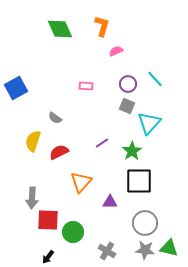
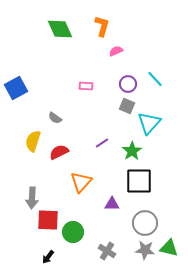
purple triangle: moved 2 px right, 2 px down
